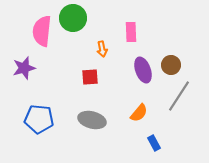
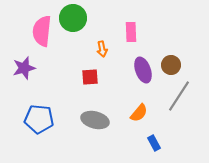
gray ellipse: moved 3 px right
